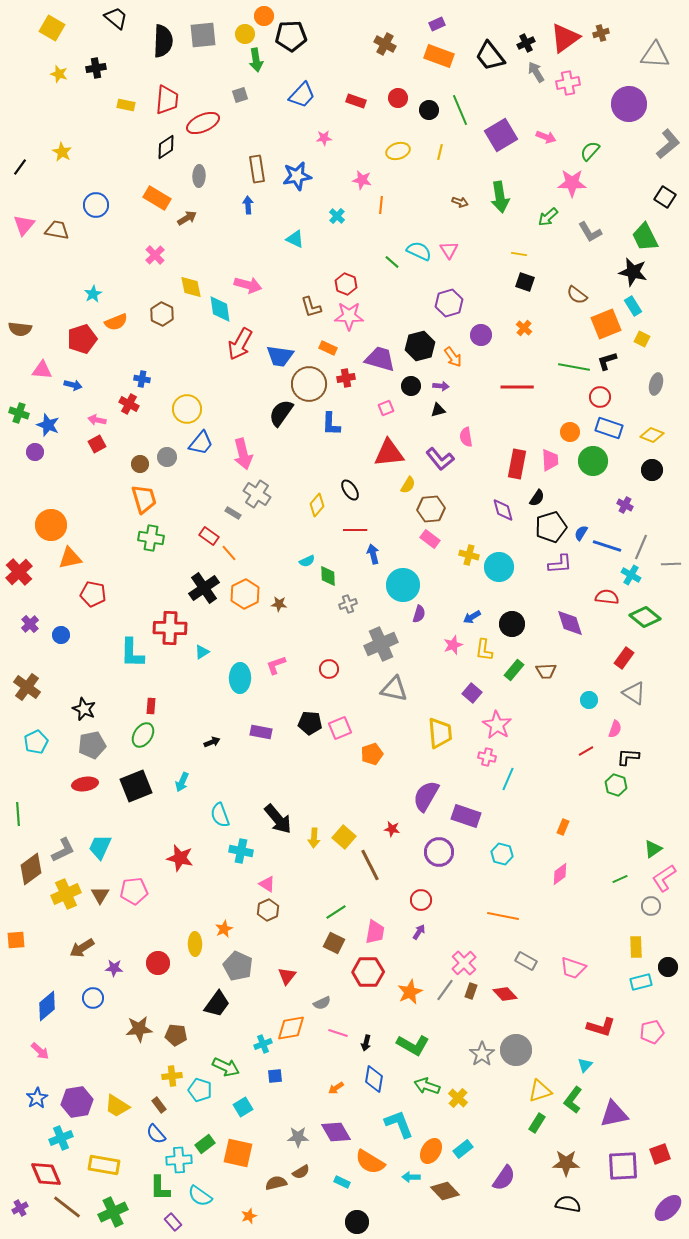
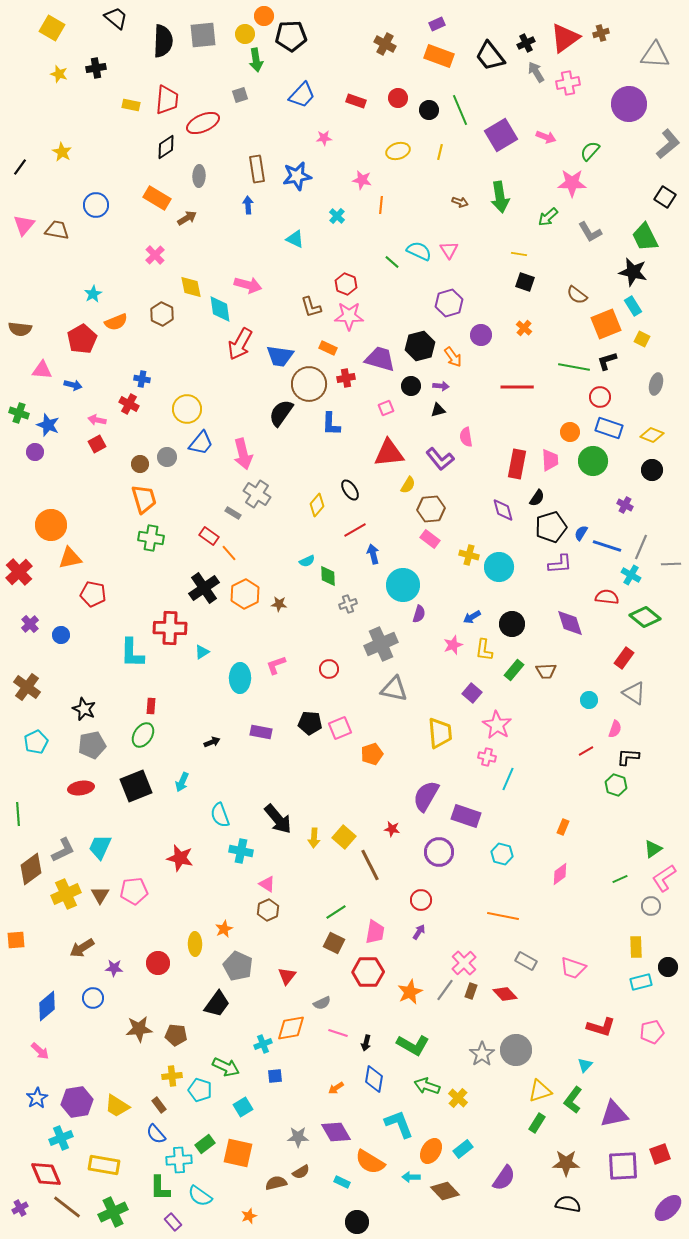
yellow rectangle at (126, 105): moved 5 px right
red pentagon at (82, 339): rotated 12 degrees counterclockwise
red line at (355, 530): rotated 30 degrees counterclockwise
red ellipse at (85, 784): moved 4 px left, 4 px down
